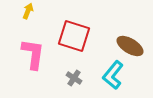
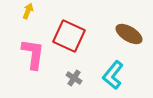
red square: moved 5 px left; rotated 8 degrees clockwise
brown ellipse: moved 1 px left, 12 px up
